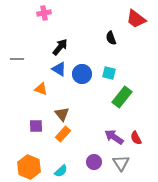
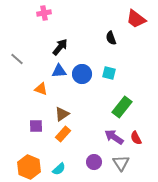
gray line: rotated 40 degrees clockwise
blue triangle: moved 2 px down; rotated 35 degrees counterclockwise
green rectangle: moved 10 px down
brown triangle: rotated 35 degrees clockwise
cyan semicircle: moved 2 px left, 2 px up
